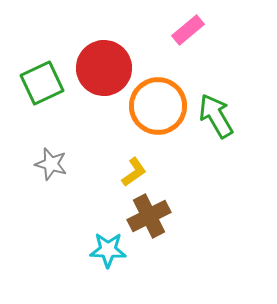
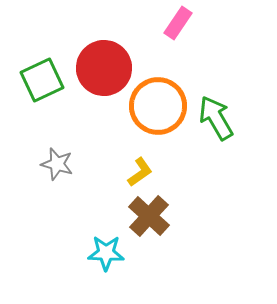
pink rectangle: moved 10 px left, 7 px up; rotated 16 degrees counterclockwise
green square: moved 3 px up
green arrow: moved 2 px down
gray star: moved 6 px right
yellow L-shape: moved 6 px right
brown cross: rotated 21 degrees counterclockwise
cyan star: moved 2 px left, 3 px down
